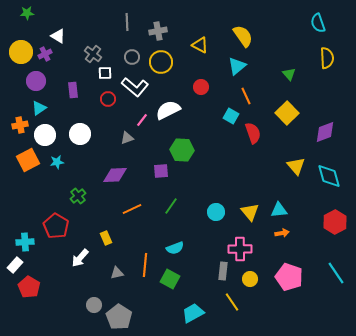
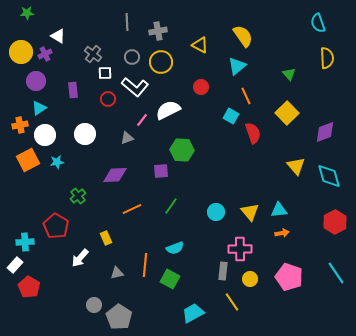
white circle at (80, 134): moved 5 px right
